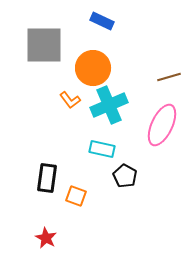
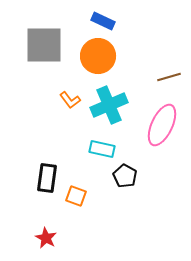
blue rectangle: moved 1 px right
orange circle: moved 5 px right, 12 px up
